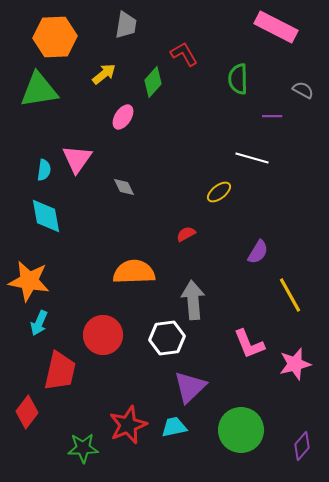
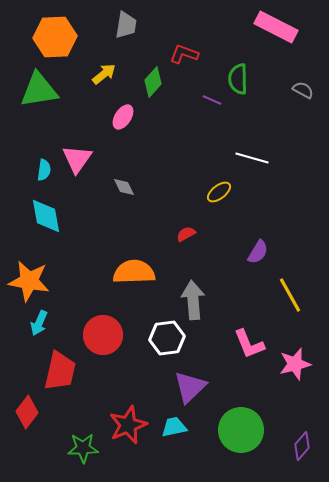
red L-shape: rotated 40 degrees counterclockwise
purple line: moved 60 px left, 16 px up; rotated 24 degrees clockwise
